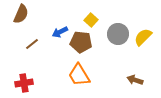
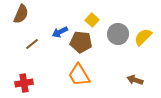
yellow square: moved 1 px right
